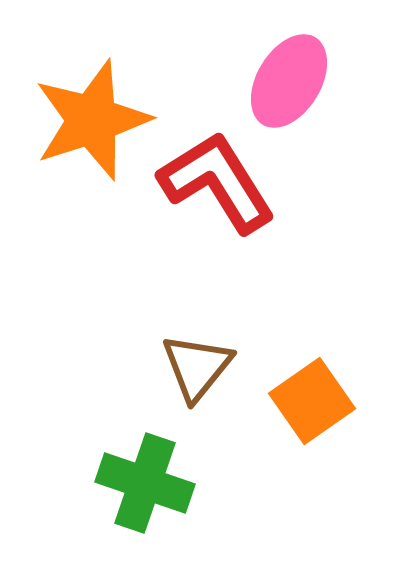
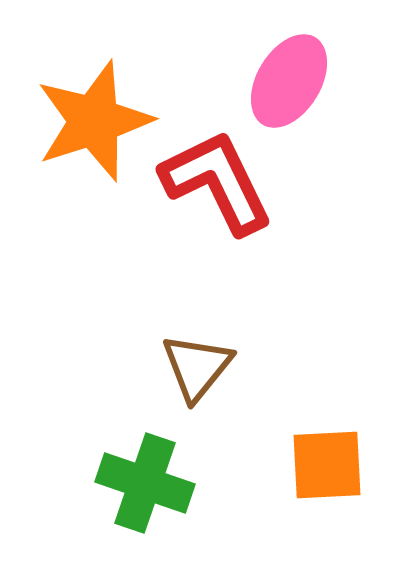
orange star: moved 2 px right, 1 px down
red L-shape: rotated 6 degrees clockwise
orange square: moved 15 px right, 64 px down; rotated 32 degrees clockwise
